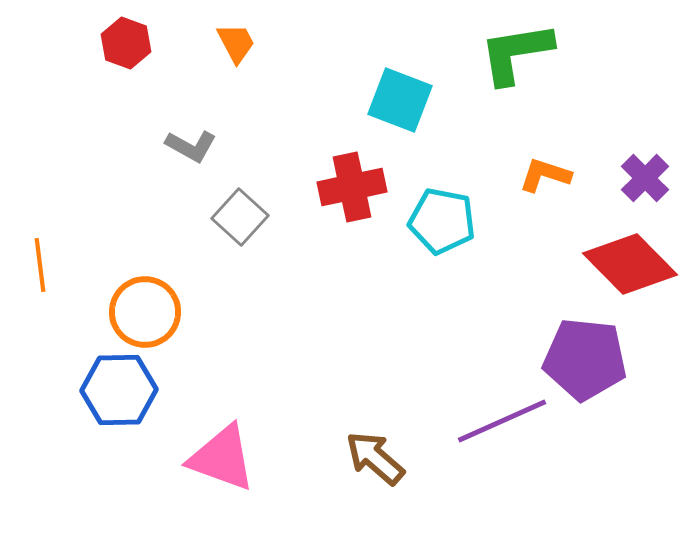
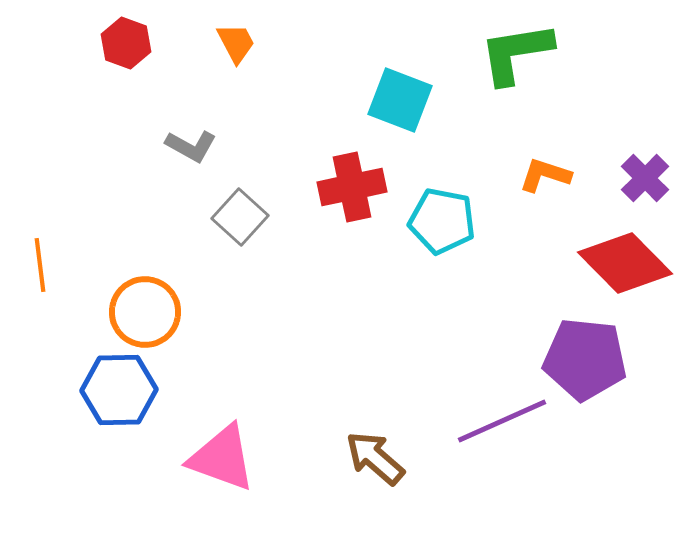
red diamond: moved 5 px left, 1 px up
